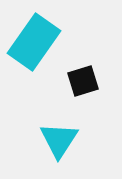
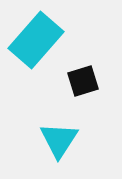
cyan rectangle: moved 2 px right, 2 px up; rotated 6 degrees clockwise
